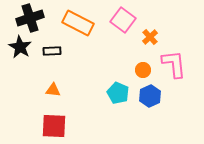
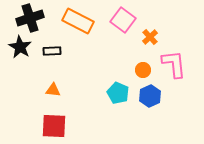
orange rectangle: moved 2 px up
